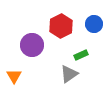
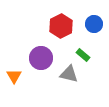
purple circle: moved 9 px right, 13 px down
green rectangle: moved 2 px right; rotated 64 degrees clockwise
gray triangle: rotated 48 degrees clockwise
